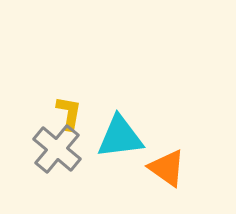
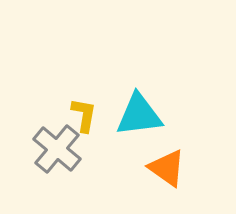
yellow L-shape: moved 15 px right, 2 px down
cyan triangle: moved 19 px right, 22 px up
